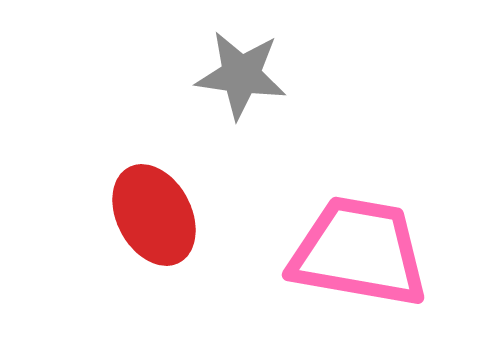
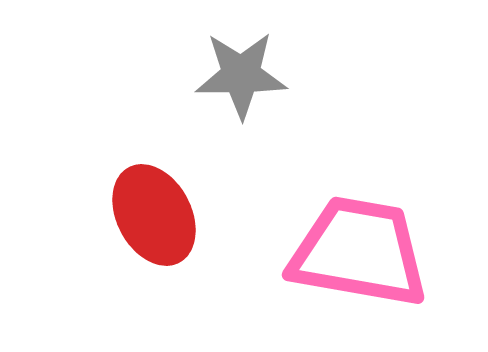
gray star: rotated 8 degrees counterclockwise
